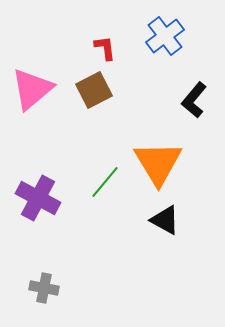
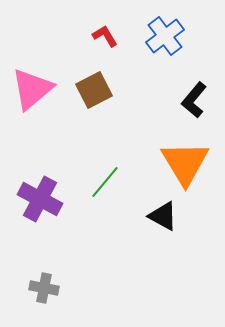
red L-shape: moved 12 px up; rotated 24 degrees counterclockwise
orange triangle: moved 27 px right
purple cross: moved 2 px right, 1 px down
black triangle: moved 2 px left, 4 px up
